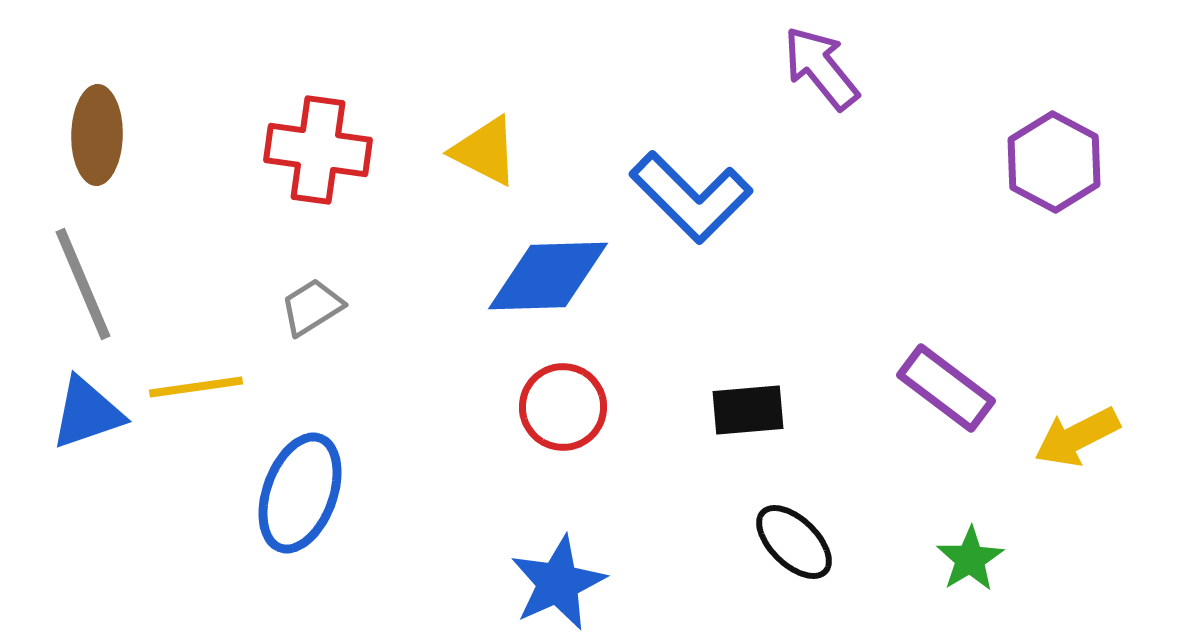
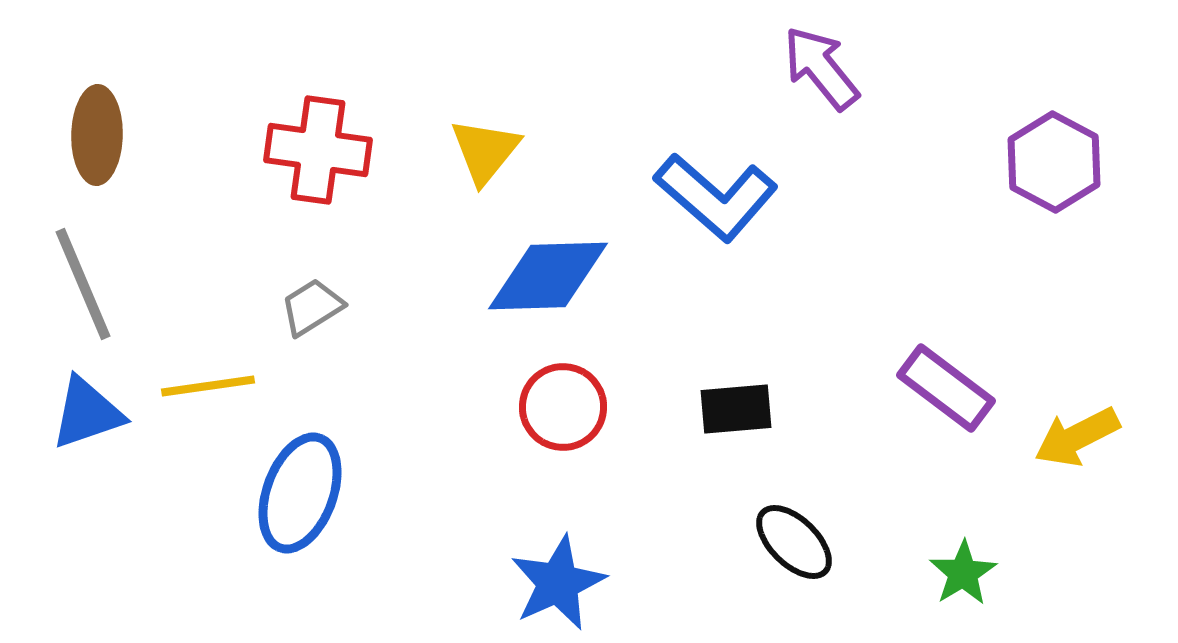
yellow triangle: rotated 42 degrees clockwise
blue L-shape: moved 25 px right; rotated 4 degrees counterclockwise
yellow line: moved 12 px right, 1 px up
black rectangle: moved 12 px left, 1 px up
green star: moved 7 px left, 14 px down
